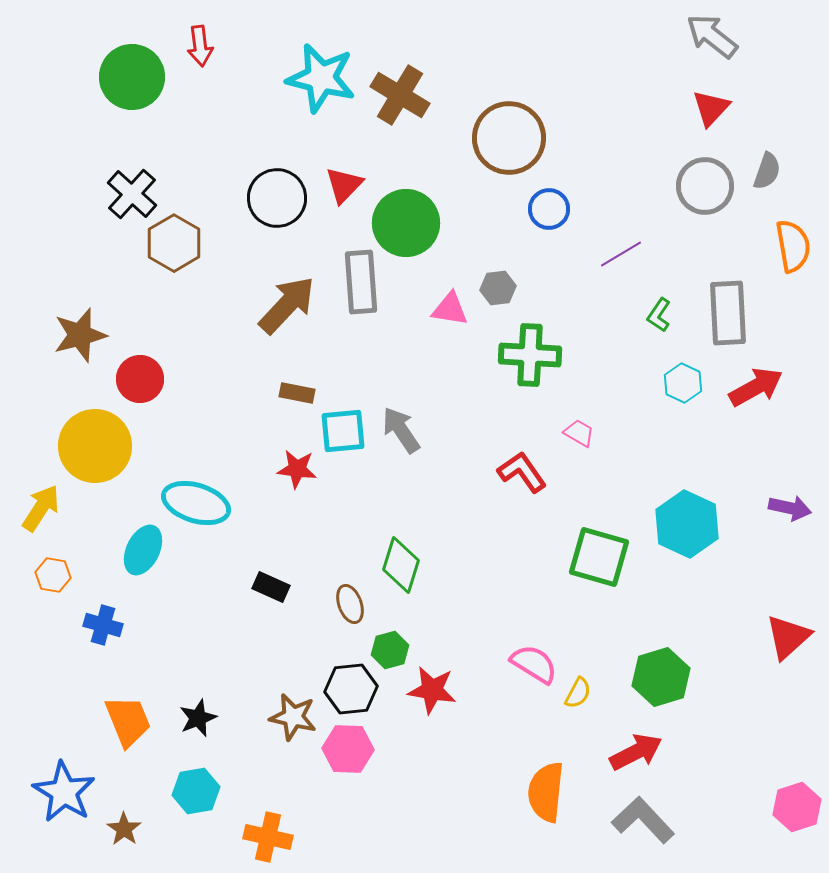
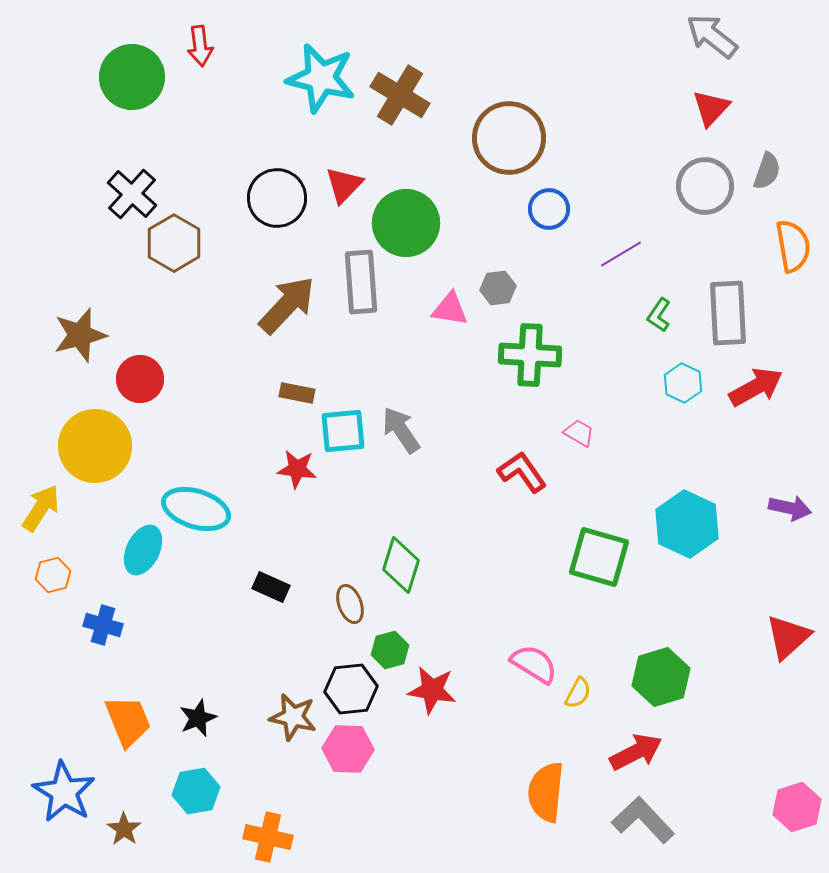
cyan ellipse at (196, 503): moved 6 px down
orange hexagon at (53, 575): rotated 24 degrees counterclockwise
